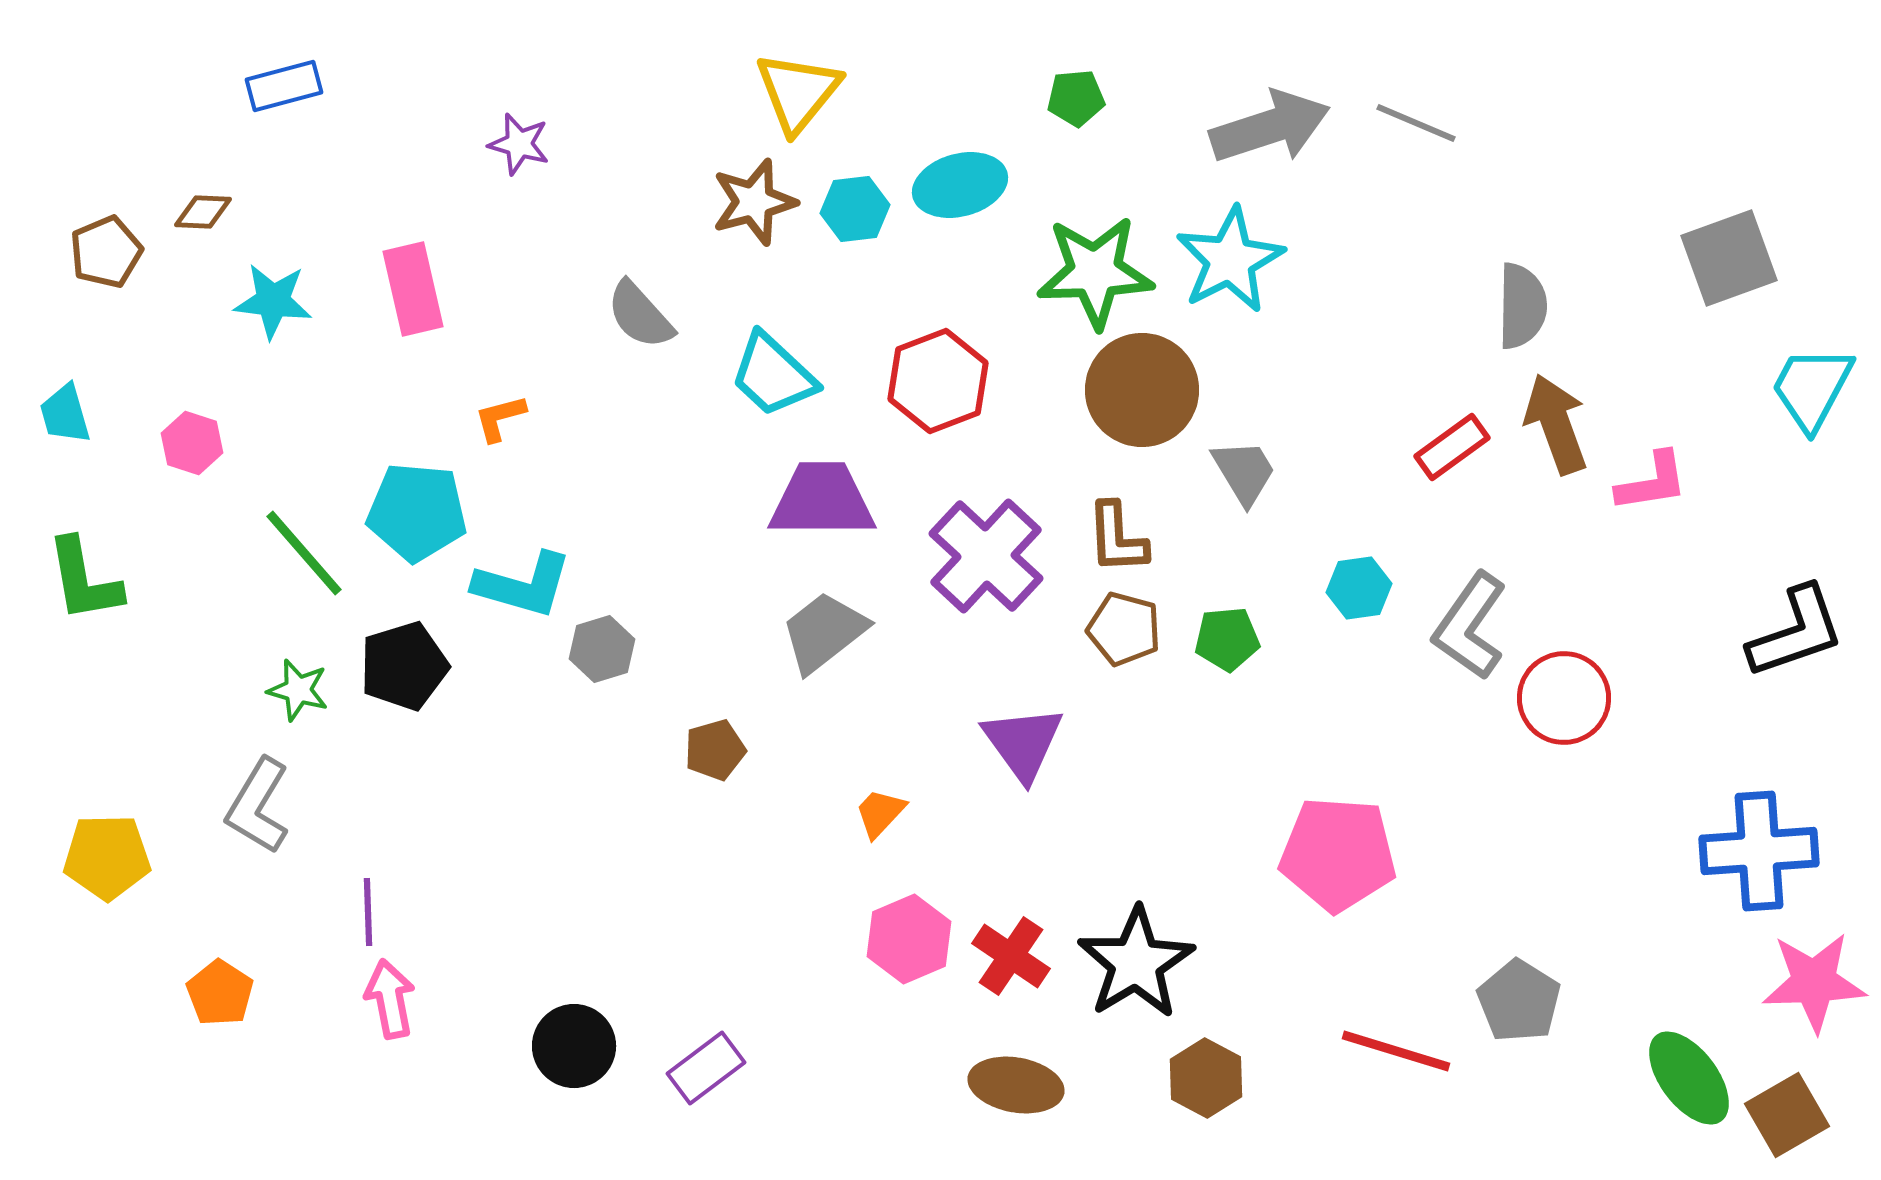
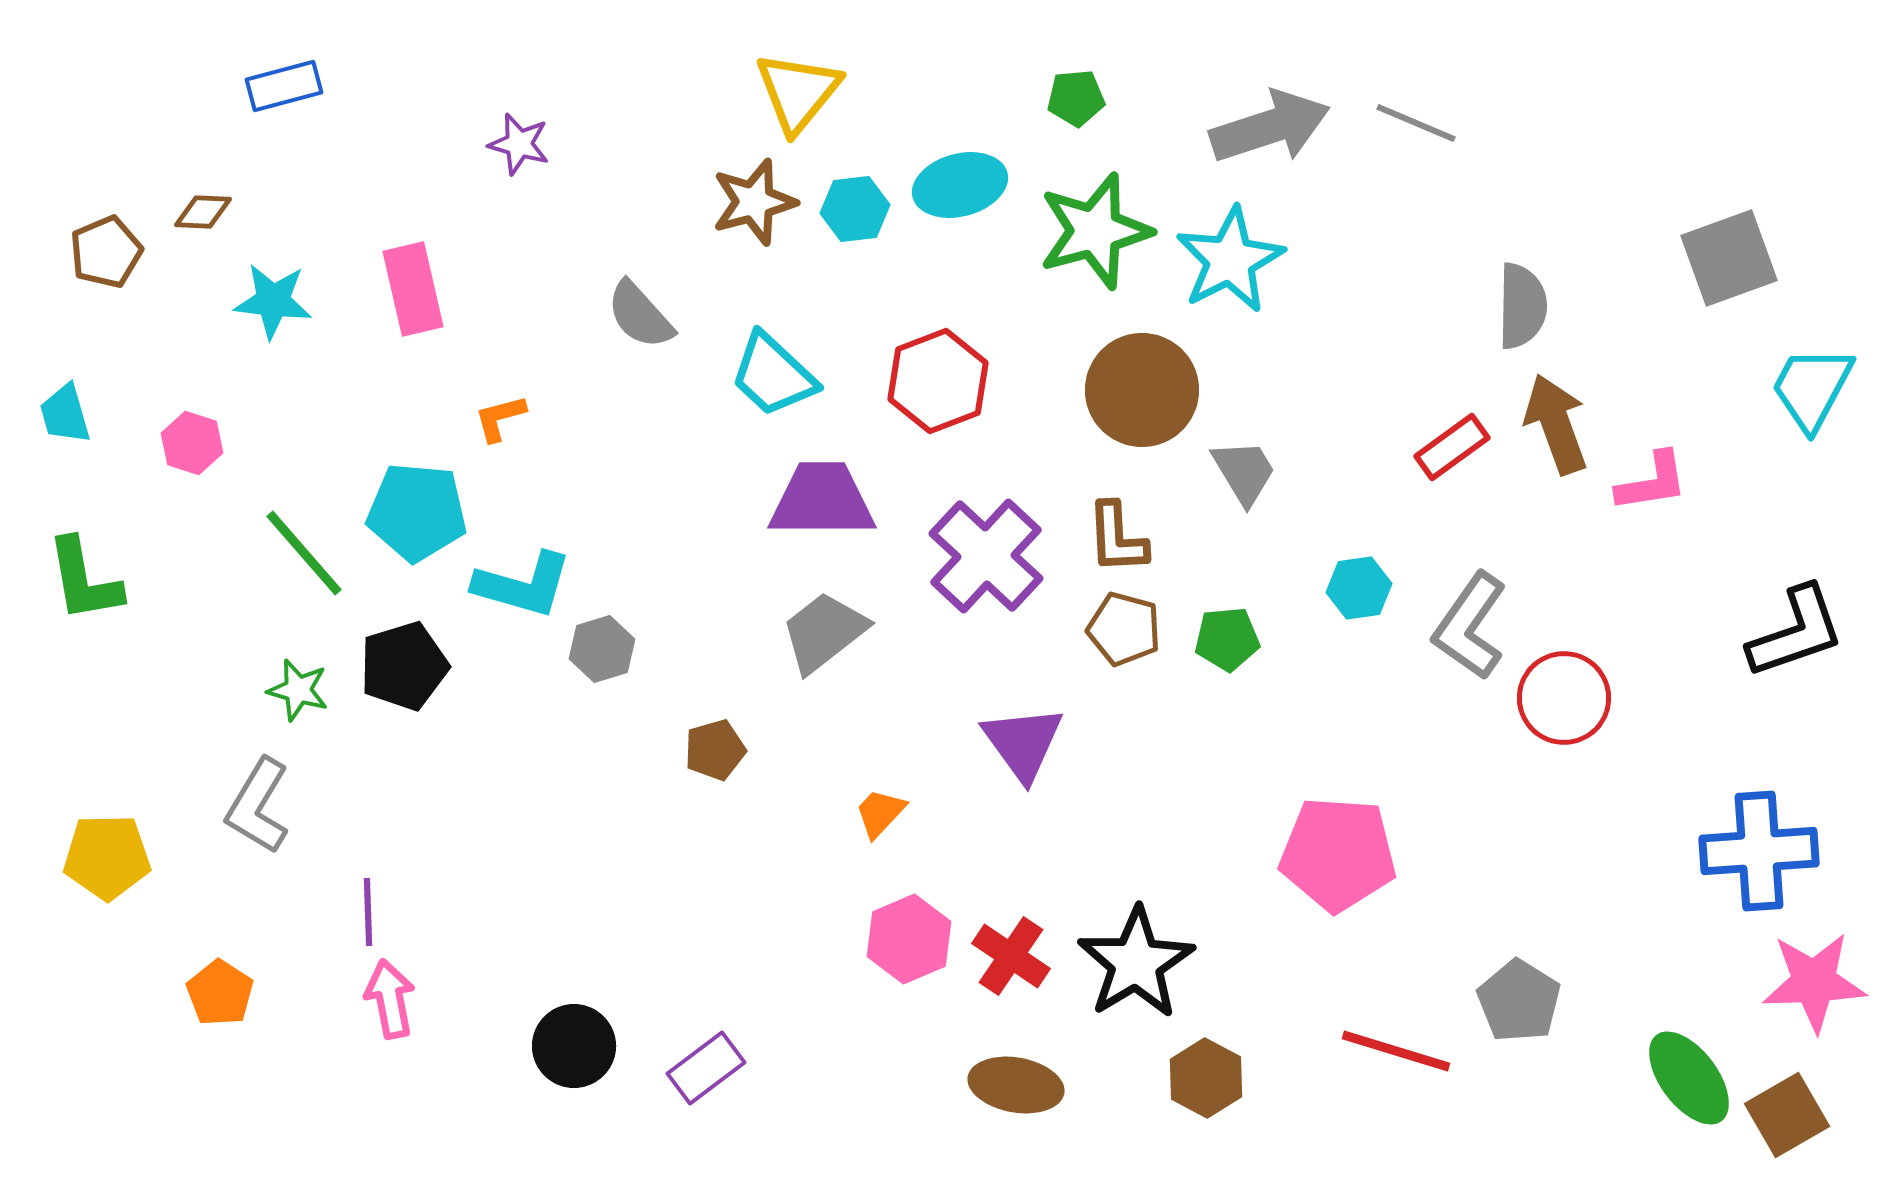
green star at (1095, 272): moved 41 px up; rotated 13 degrees counterclockwise
